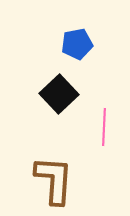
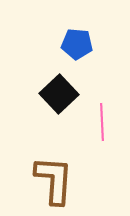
blue pentagon: rotated 16 degrees clockwise
pink line: moved 2 px left, 5 px up; rotated 6 degrees counterclockwise
